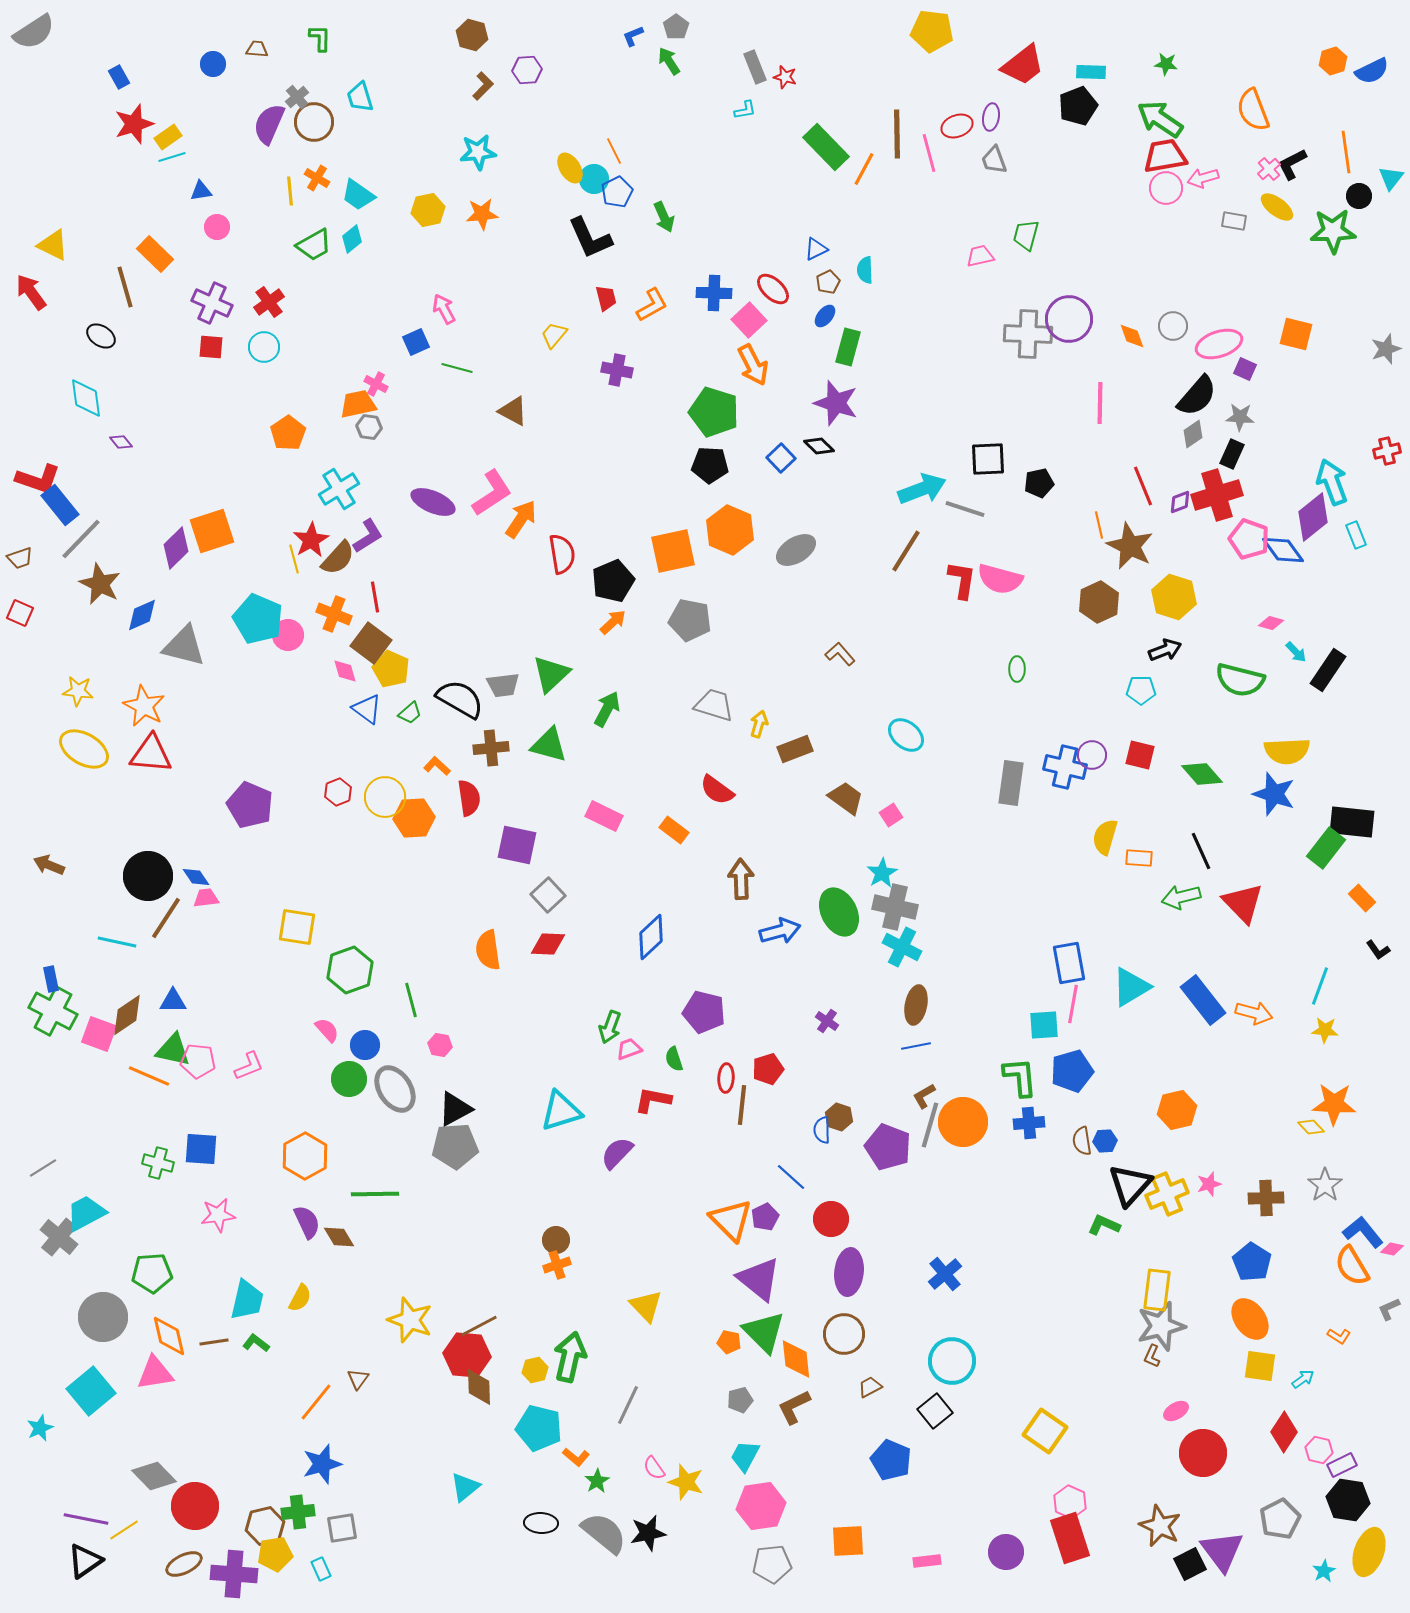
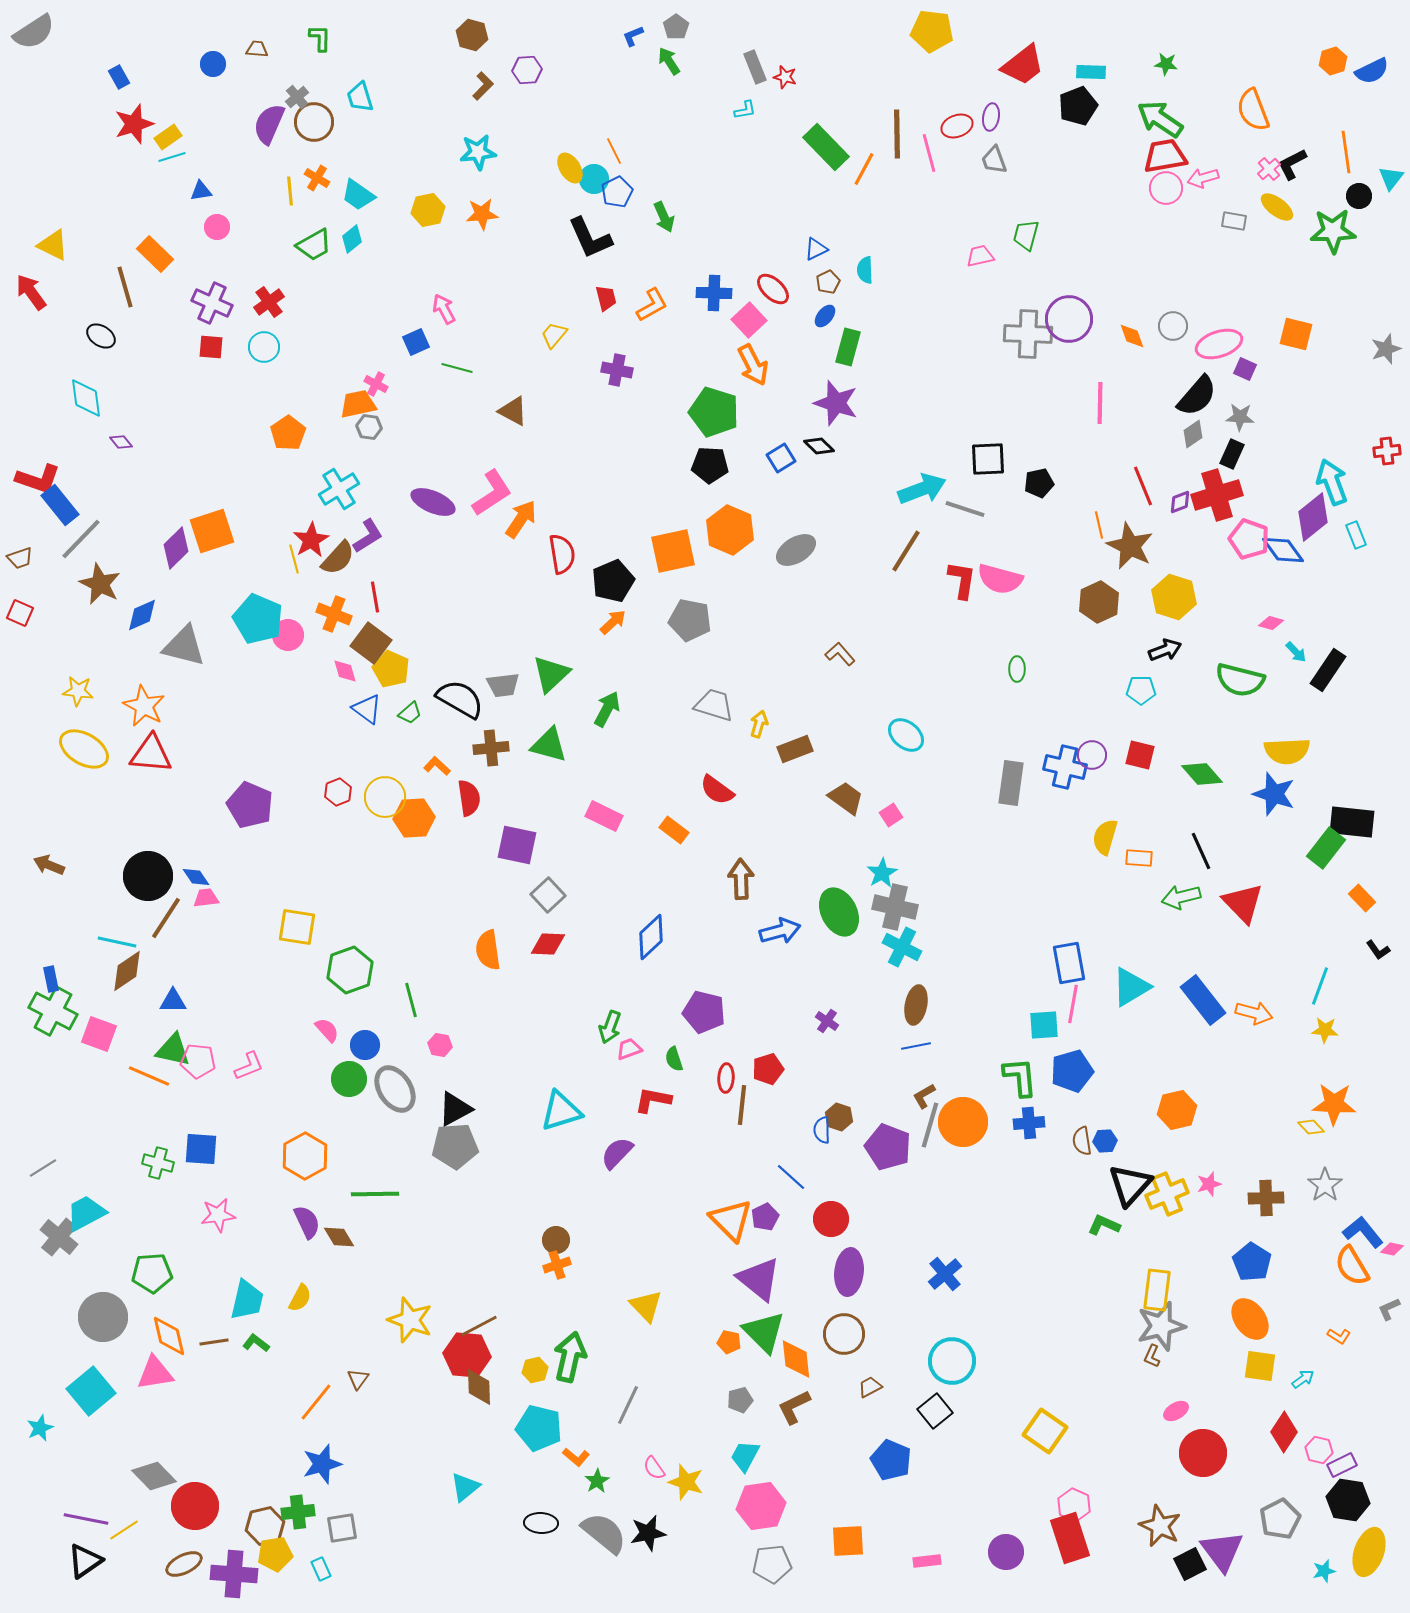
red cross at (1387, 451): rotated 8 degrees clockwise
blue square at (781, 458): rotated 12 degrees clockwise
brown diamond at (127, 1015): moved 44 px up
pink hexagon at (1070, 1502): moved 4 px right, 3 px down
cyan star at (1324, 1571): rotated 15 degrees clockwise
